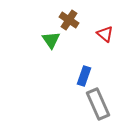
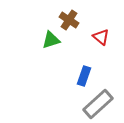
red triangle: moved 4 px left, 3 px down
green triangle: rotated 48 degrees clockwise
gray rectangle: rotated 72 degrees clockwise
